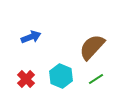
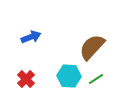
cyan hexagon: moved 8 px right; rotated 20 degrees counterclockwise
